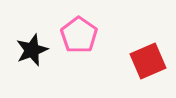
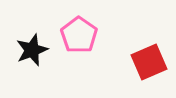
red square: moved 1 px right, 1 px down
